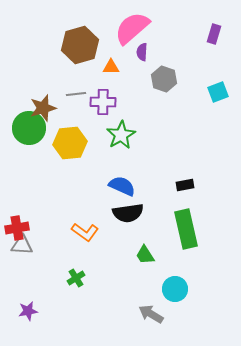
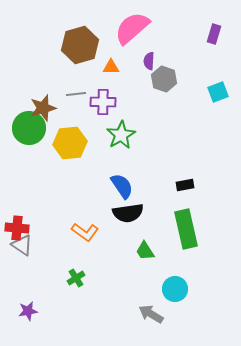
purple semicircle: moved 7 px right, 9 px down
blue semicircle: rotated 32 degrees clockwise
red cross: rotated 15 degrees clockwise
gray triangle: rotated 30 degrees clockwise
green trapezoid: moved 4 px up
